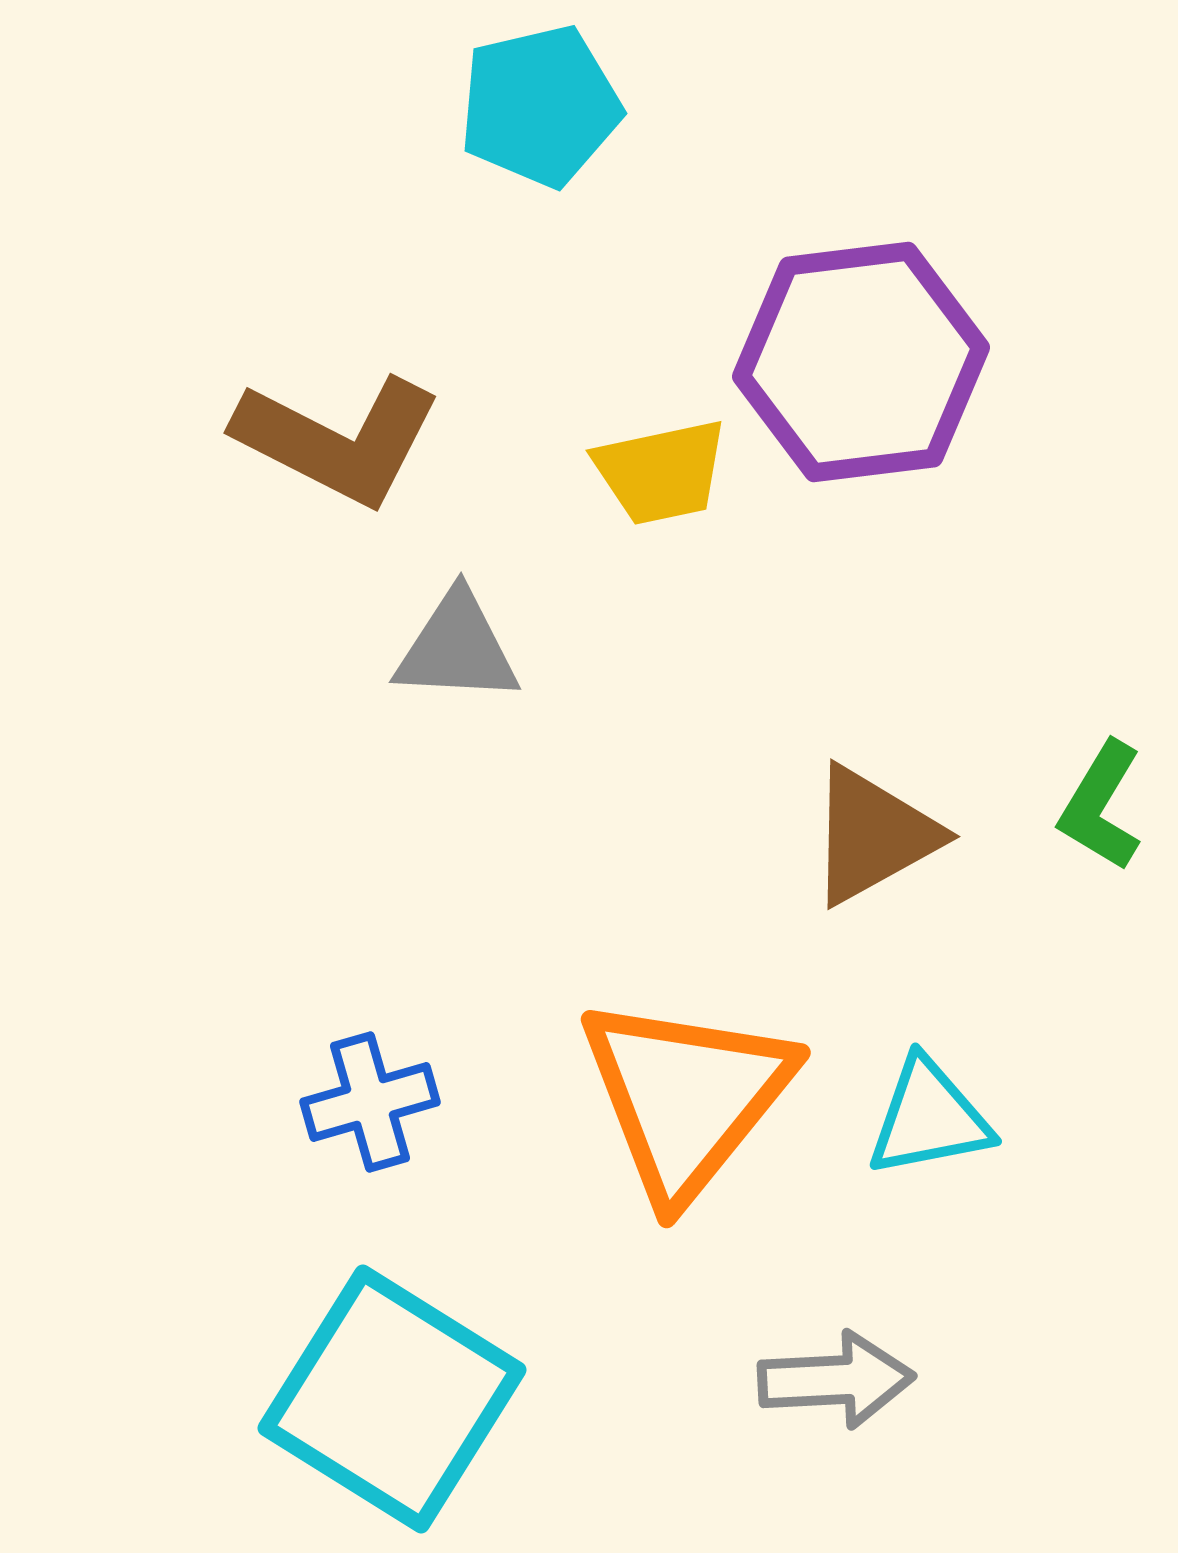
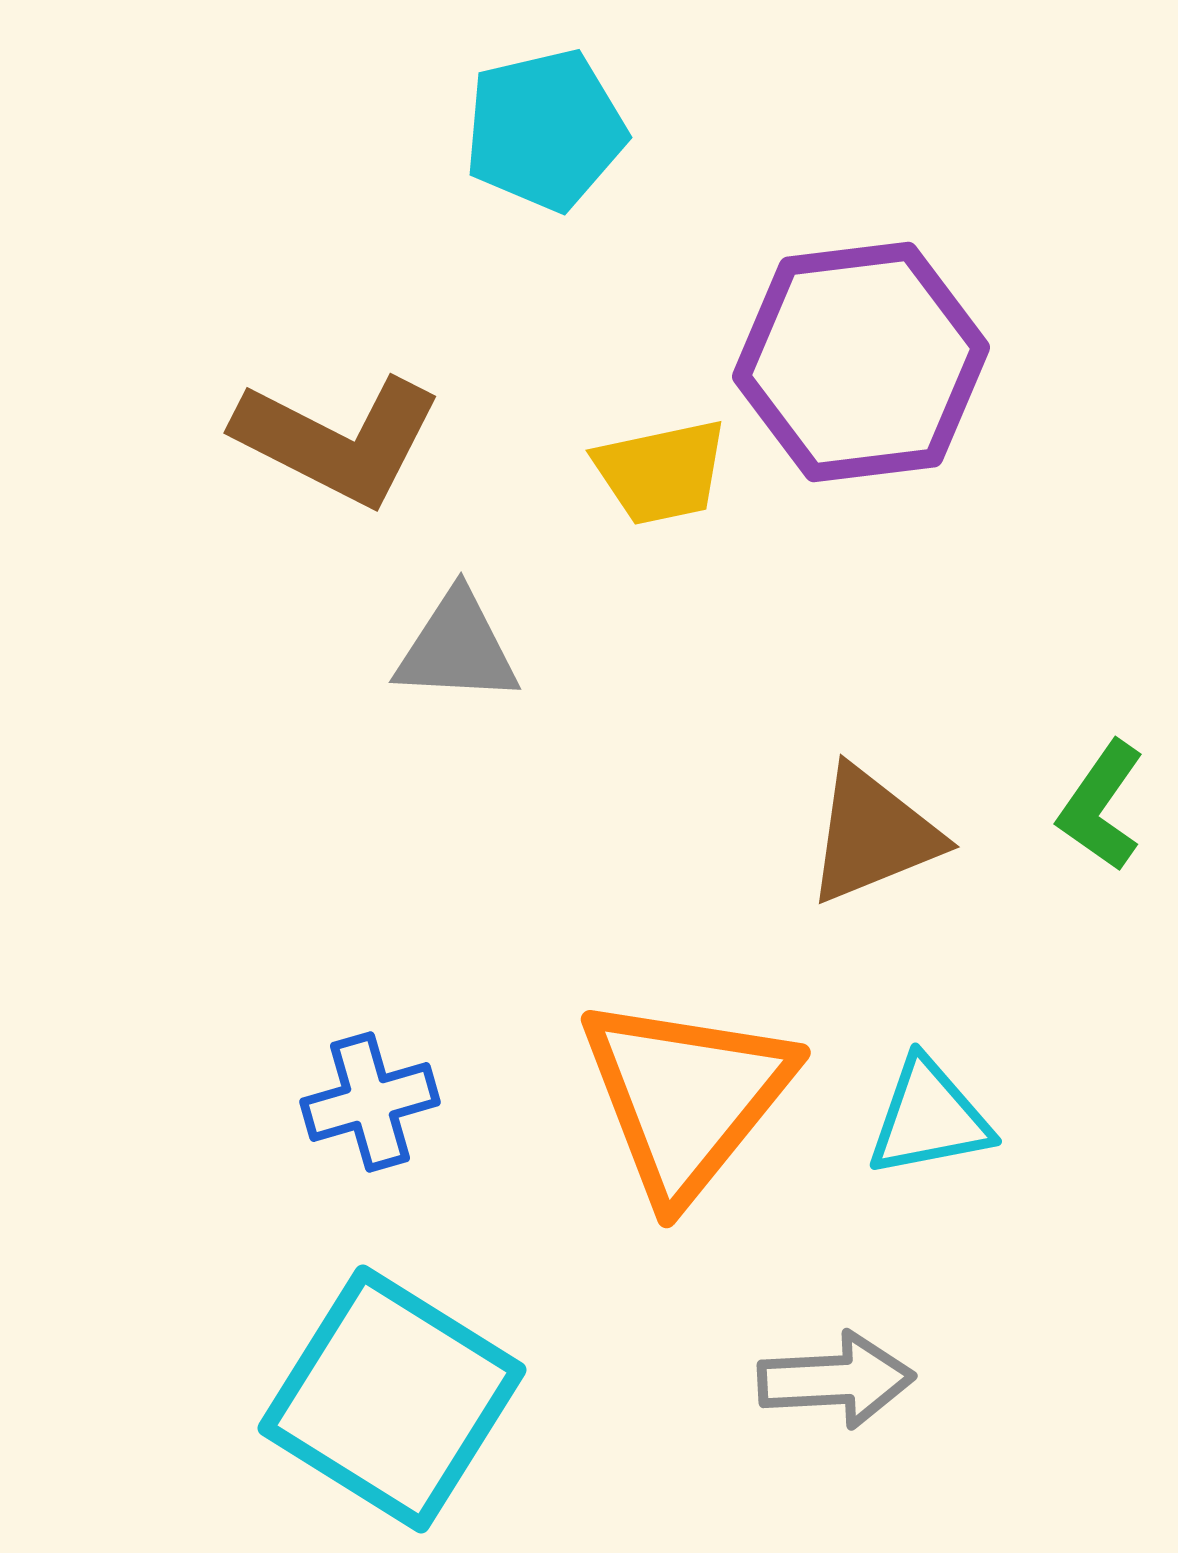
cyan pentagon: moved 5 px right, 24 px down
green L-shape: rotated 4 degrees clockwise
brown triangle: rotated 7 degrees clockwise
